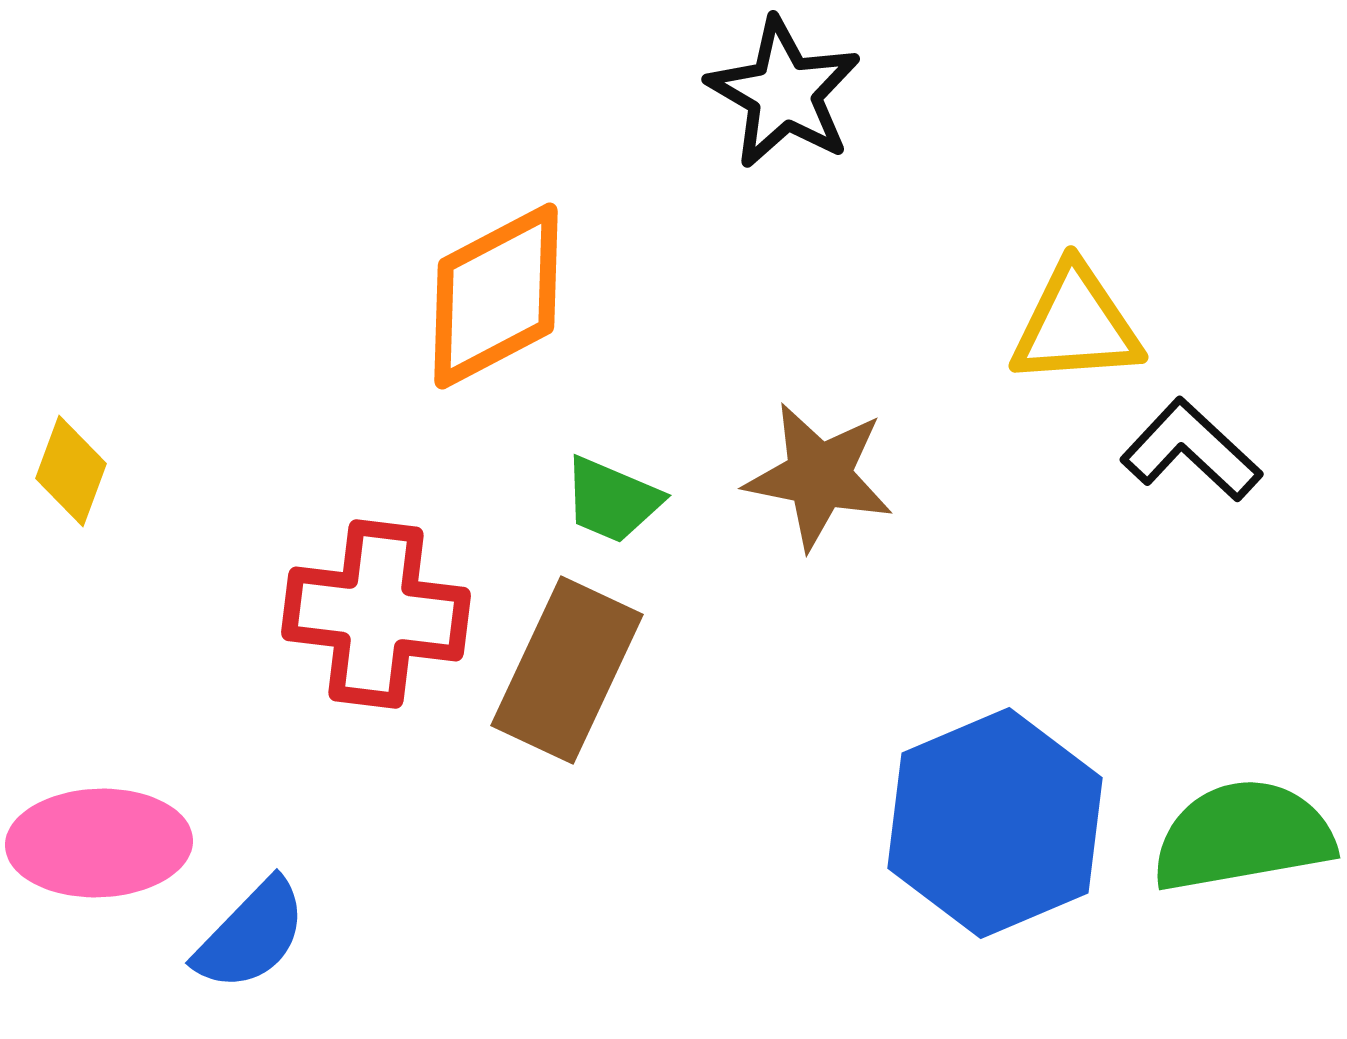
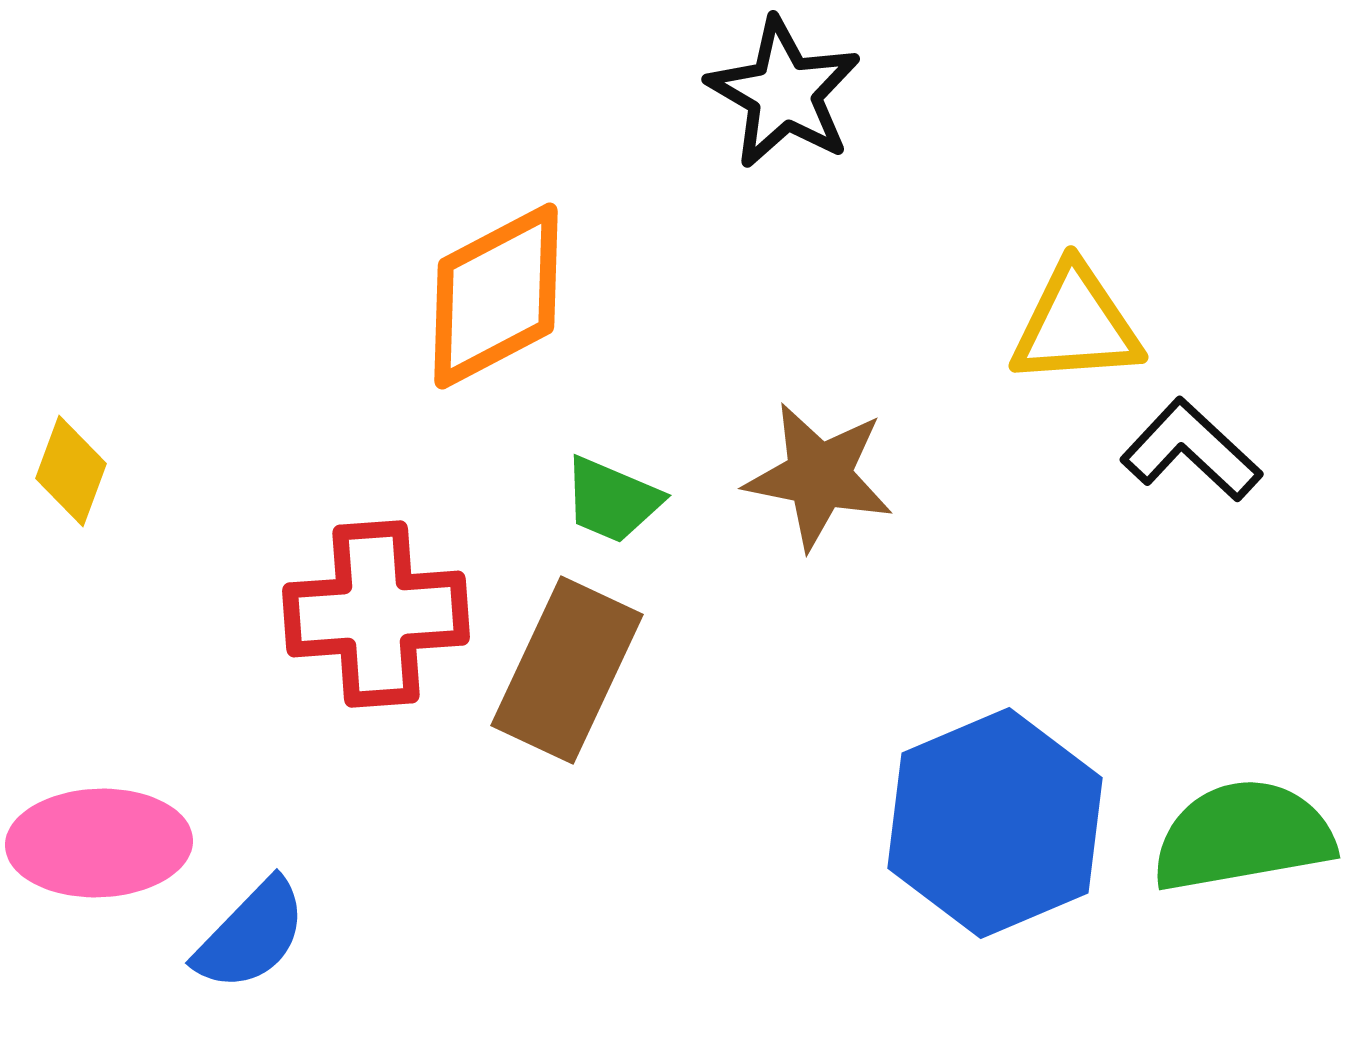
red cross: rotated 11 degrees counterclockwise
